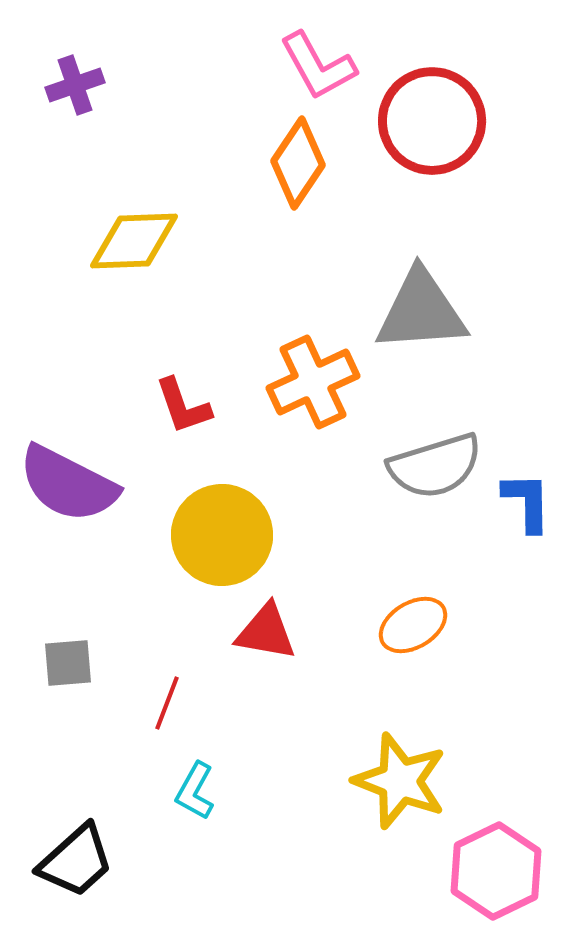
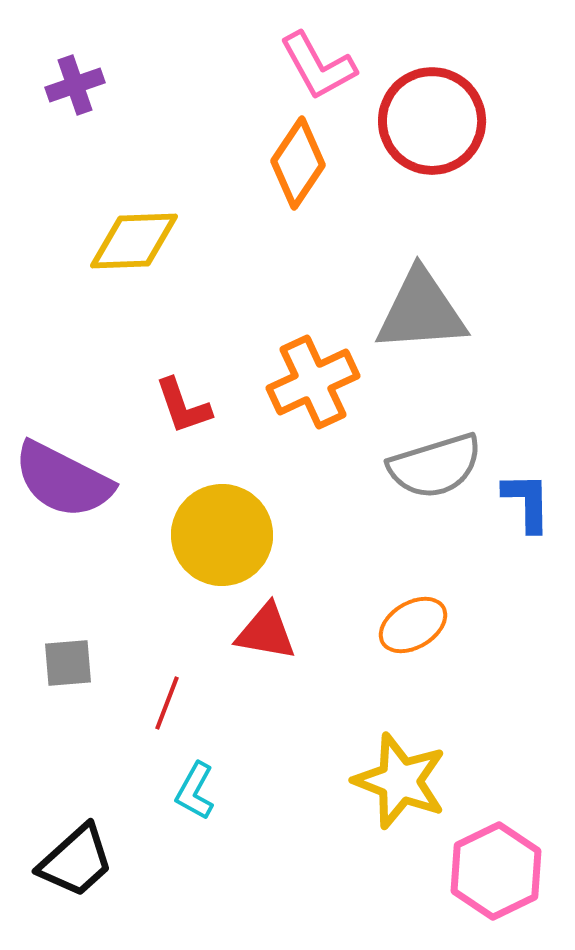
purple semicircle: moved 5 px left, 4 px up
